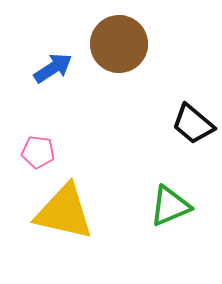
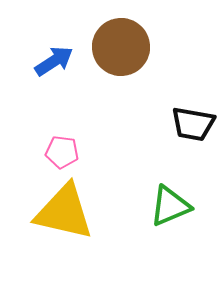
brown circle: moved 2 px right, 3 px down
blue arrow: moved 1 px right, 7 px up
black trapezoid: rotated 30 degrees counterclockwise
pink pentagon: moved 24 px right
